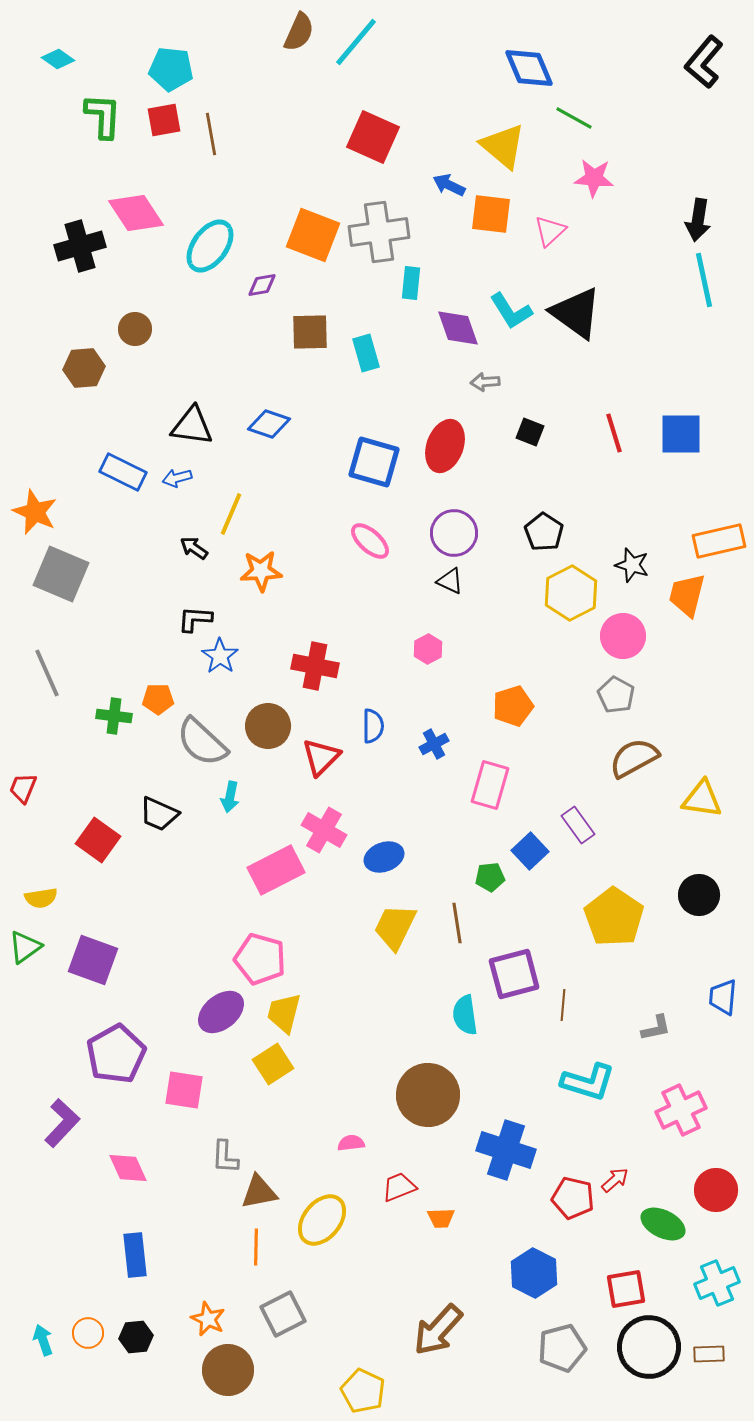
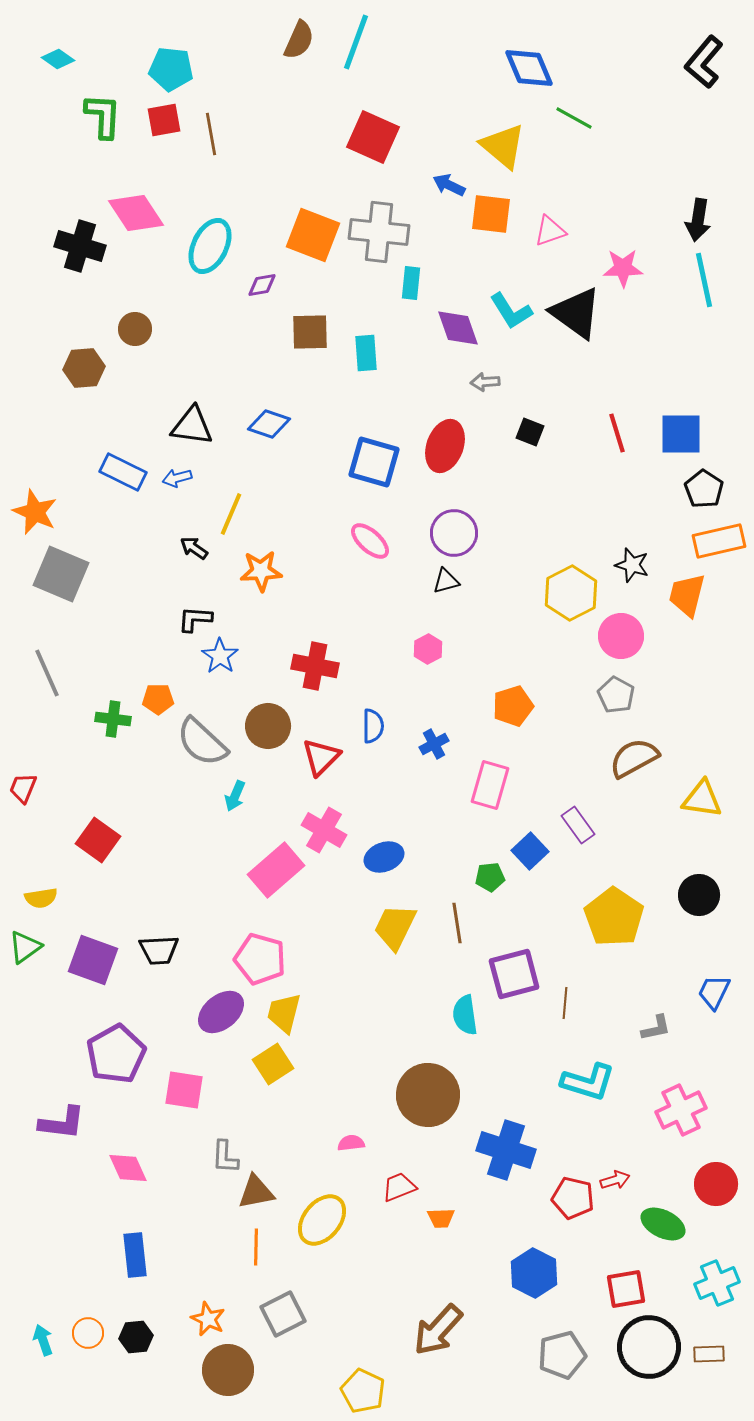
brown semicircle at (299, 32): moved 8 px down
cyan line at (356, 42): rotated 20 degrees counterclockwise
pink star at (594, 178): moved 29 px right, 90 px down; rotated 6 degrees counterclockwise
pink triangle at (550, 231): rotated 24 degrees clockwise
gray cross at (379, 232): rotated 14 degrees clockwise
black cross at (80, 246): rotated 33 degrees clockwise
cyan ellipse at (210, 246): rotated 10 degrees counterclockwise
cyan rectangle at (366, 353): rotated 12 degrees clockwise
red line at (614, 433): moved 3 px right
black pentagon at (544, 532): moved 160 px right, 43 px up
black triangle at (450, 581): moved 4 px left; rotated 40 degrees counterclockwise
pink circle at (623, 636): moved 2 px left
green cross at (114, 716): moved 1 px left, 3 px down
cyan arrow at (230, 797): moved 5 px right, 1 px up; rotated 12 degrees clockwise
black trapezoid at (159, 814): moved 136 px down; rotated 27 degrees counterclockwise
pink rectangle at (276, 870): rotated 14 degrees counterclockwise
blue trapezoid at (723, 997): moved 9 px left, 5 px up; rotated 21 degrees clockwise
brown line at (563, 1005): moved 2 px right, 2 px up
purple L-shape at (62, 1123): rotated 54 degrees clockwise
red arrow at (615, 1180): rotated 24 degrees clockwise
red circle at (716, 1190): moved 6 px up
brown triangle at (259, 1192): moved 3 px left
gray pentagon at (562, 1348): moved 7 px down
